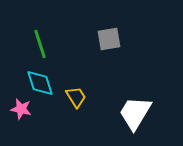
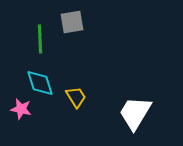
gray square: moved 37 px left, 17 px up
green line: moved 5 px up; rotated 16 degrees clockwise
